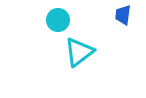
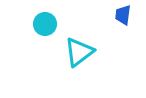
cyan circle: moved 13 px left, 4 px down
